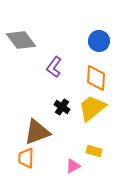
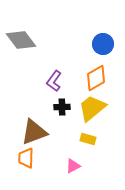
blue circle: moved 4 px right, 3 px down
purple L-shape: moved 14 px down
orange diamond: rotated 56 degrees clockwise
black cross: rotated 35 degrees counterclockwise
brown triangle: moved 3 px left
yellow rectangle: moved 6 px left, 12 px up
